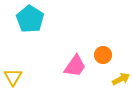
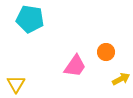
cyan pentagon: rotated 24 degrees counterclockwise
orange circle: moved 3 px right, 3 px up
yellow triangle: moved 3 px right, 7 px down
